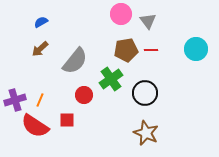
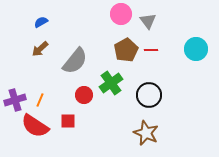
brown pentagon: rotated 20 degrees counterclockwise
green cross: moved 4 px down
black circle: moved 4 px right, 2 px down
red square: moved 1 px right, 1 px down
